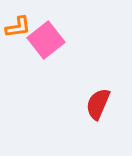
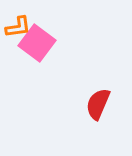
pink square: moved 9 px left, 3 px down; rotated 15 degrees counterclockwise
